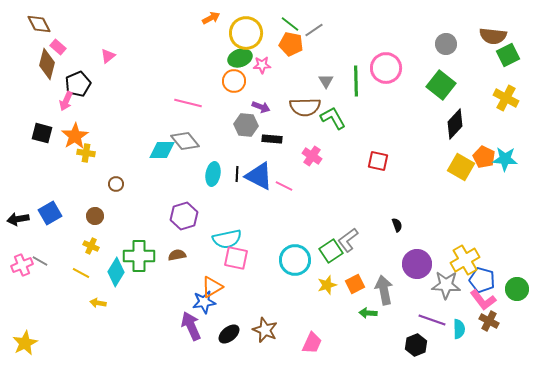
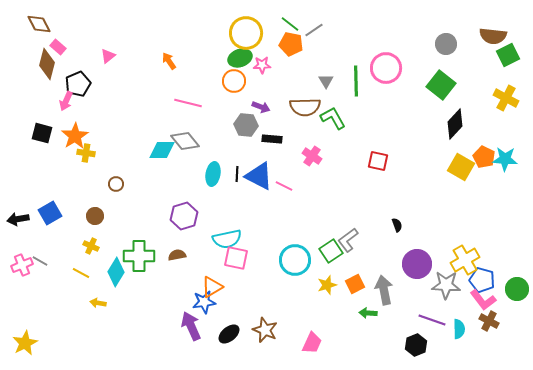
orange arrow at (211, 18): moved 42 px left, 43 px down; rotated 96 degrees counterclockwise
